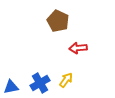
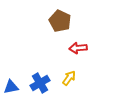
brown pentagon: moved 2 px right
yellow arrow: moved 3 px right, 2 px up
